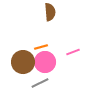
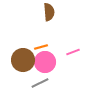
brown semicircle: moved 1 px left
brown circle: moved 2 px up
